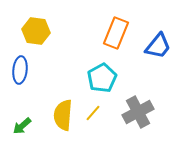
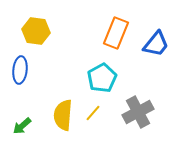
blue trapezoid: moved 2 px left, 2 px up
